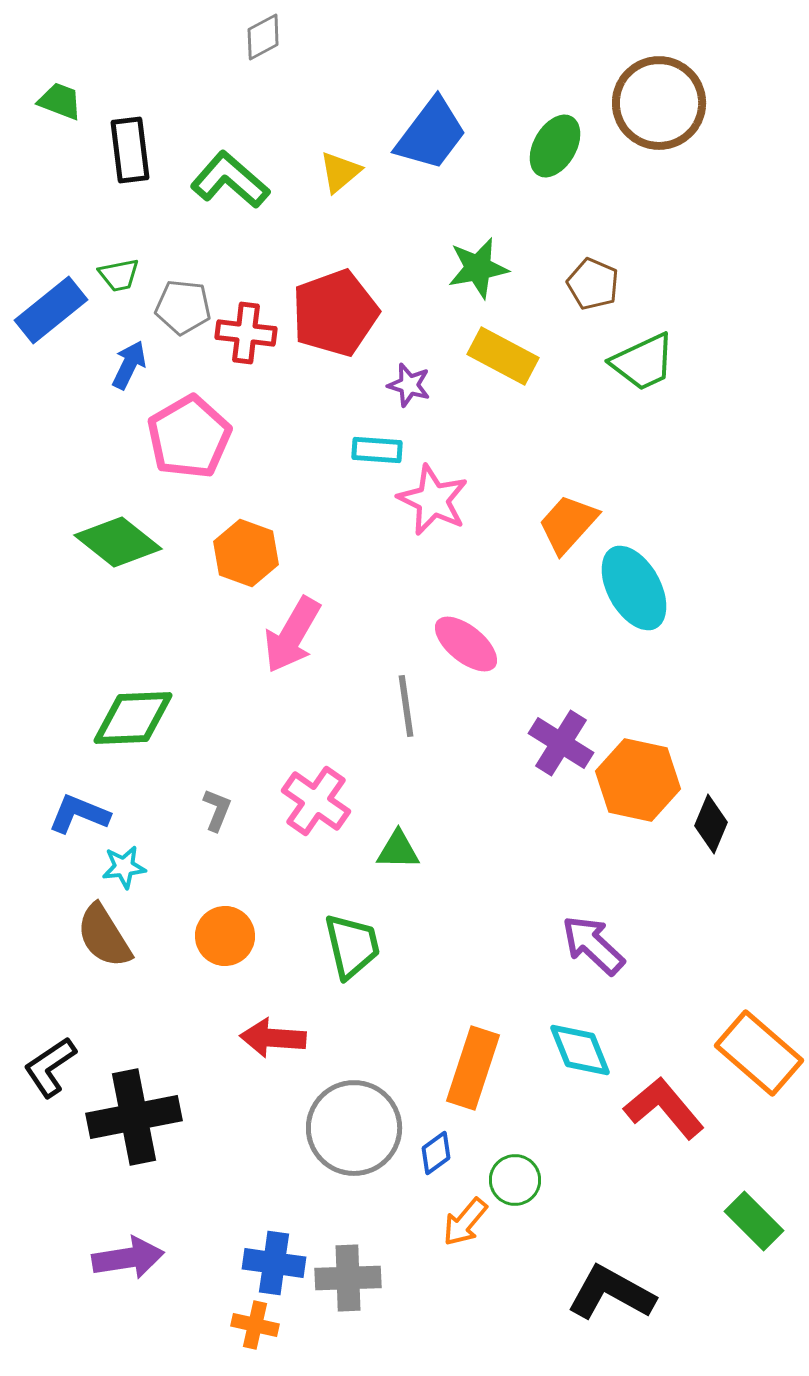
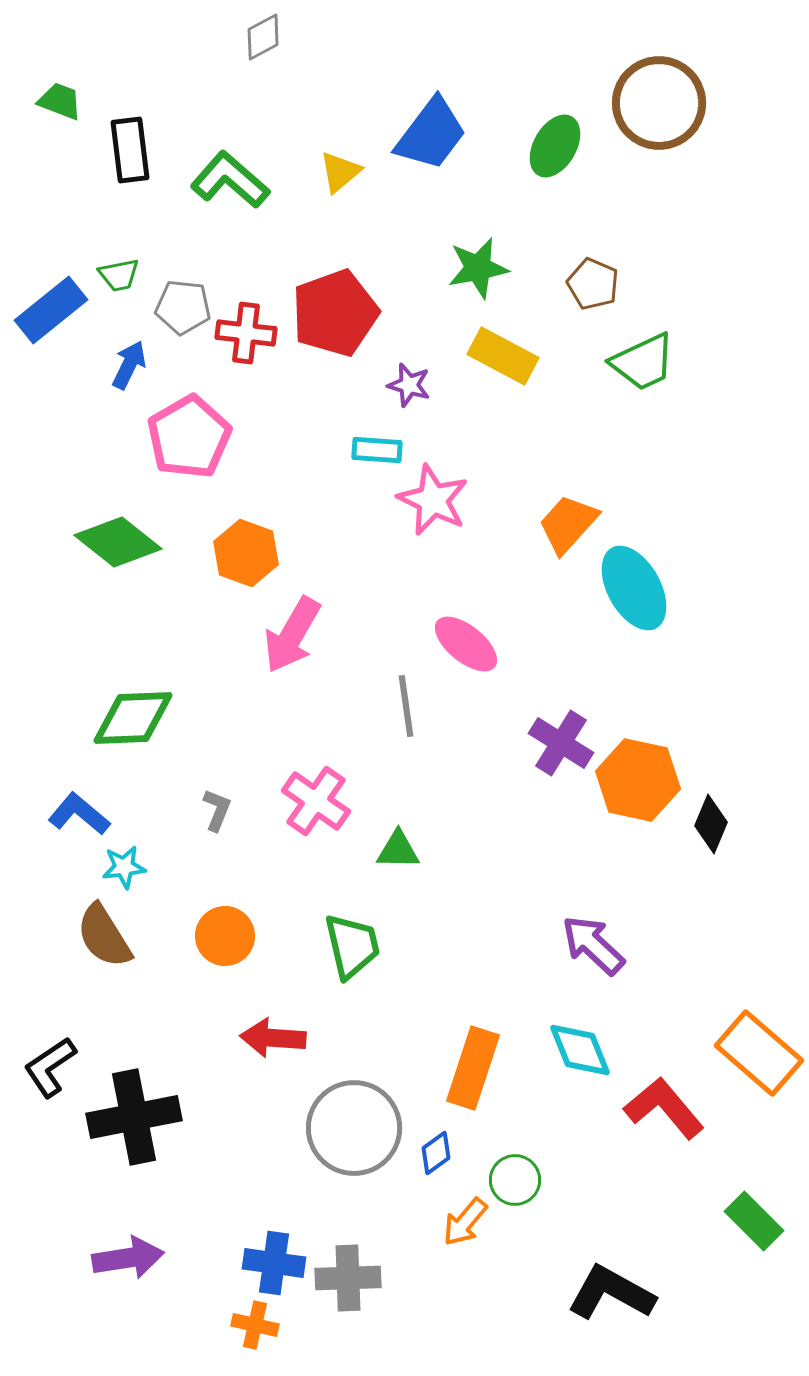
blue L-shape at (79, 814): rotated 18 degrees clockwise
